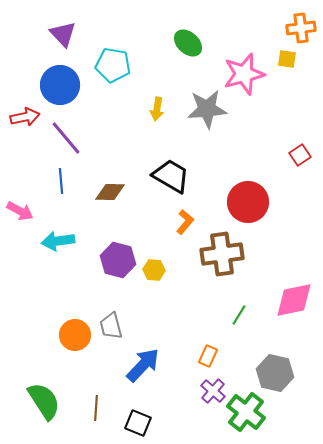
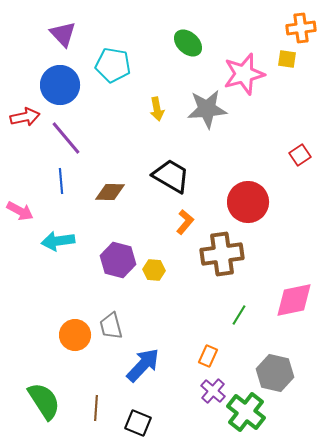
yellow arrow: rotated 20 degrees counterclockwise
